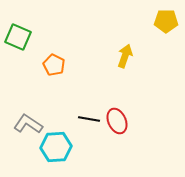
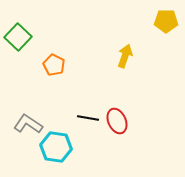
green square: rotated 20 degrees clockwise
black line: moved 1 px left, 1 px up
cyan hexagon: rotated 12 degrees clockwise
